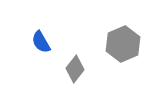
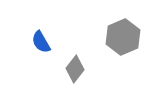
gray hexagon: moved 7 px up
